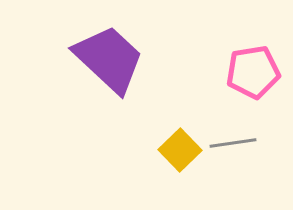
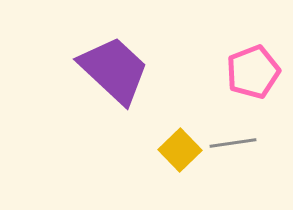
purple trapezoid: moved 5 px right, 11 px down
pink pentagon: rotated 12 degrees counterclockwise
